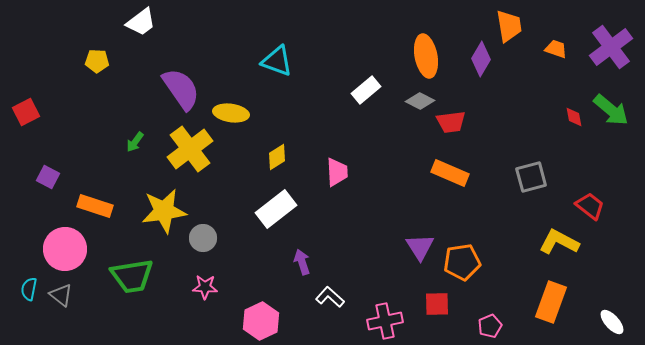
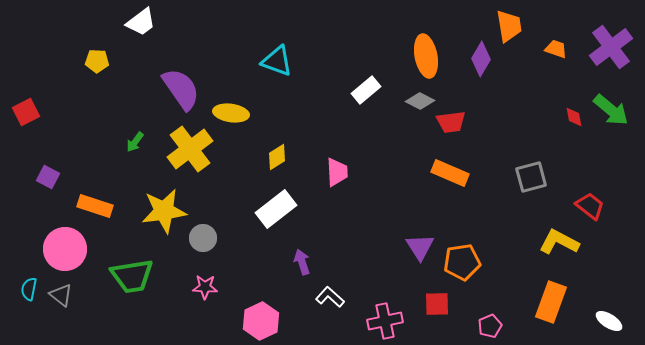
white ellipse at (612, 322): moved 3 px left, 1 px up; rotated 16 degrees counterclockwise
